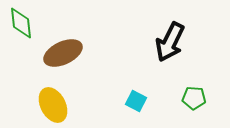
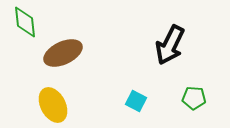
green diamond: moved 4 px right, 1 px up
black arrow: moved 3 px down
